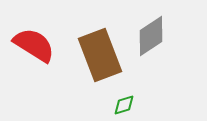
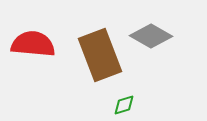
gray diamond: rotated 63 degrees clockwise
red semicircle: moved 1 px left, 1 px up; rotated 27 degrees counterclockwise
